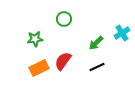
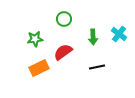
cyan cross: moved 3 px left, 1 px down; rotated 21 degrees counterclockwise
green arrow: moved 3 px left, 6 px up; rotated 49 degrees counterclockwise
red semicircle: moved 9 px up; rotated 18 degrees clockwise
black line: rotated 14 degrees clockwise
